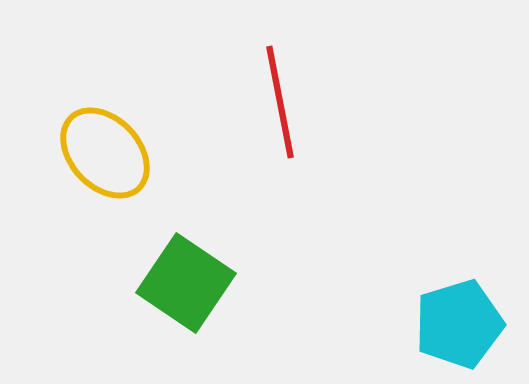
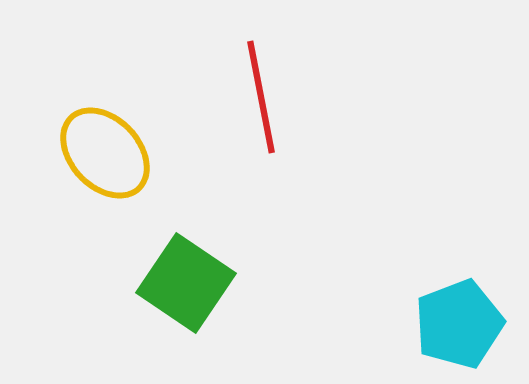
red line: moved 19 px left, 5 px up
cyan pentagon: rotated 4 degrees counterclockwise
